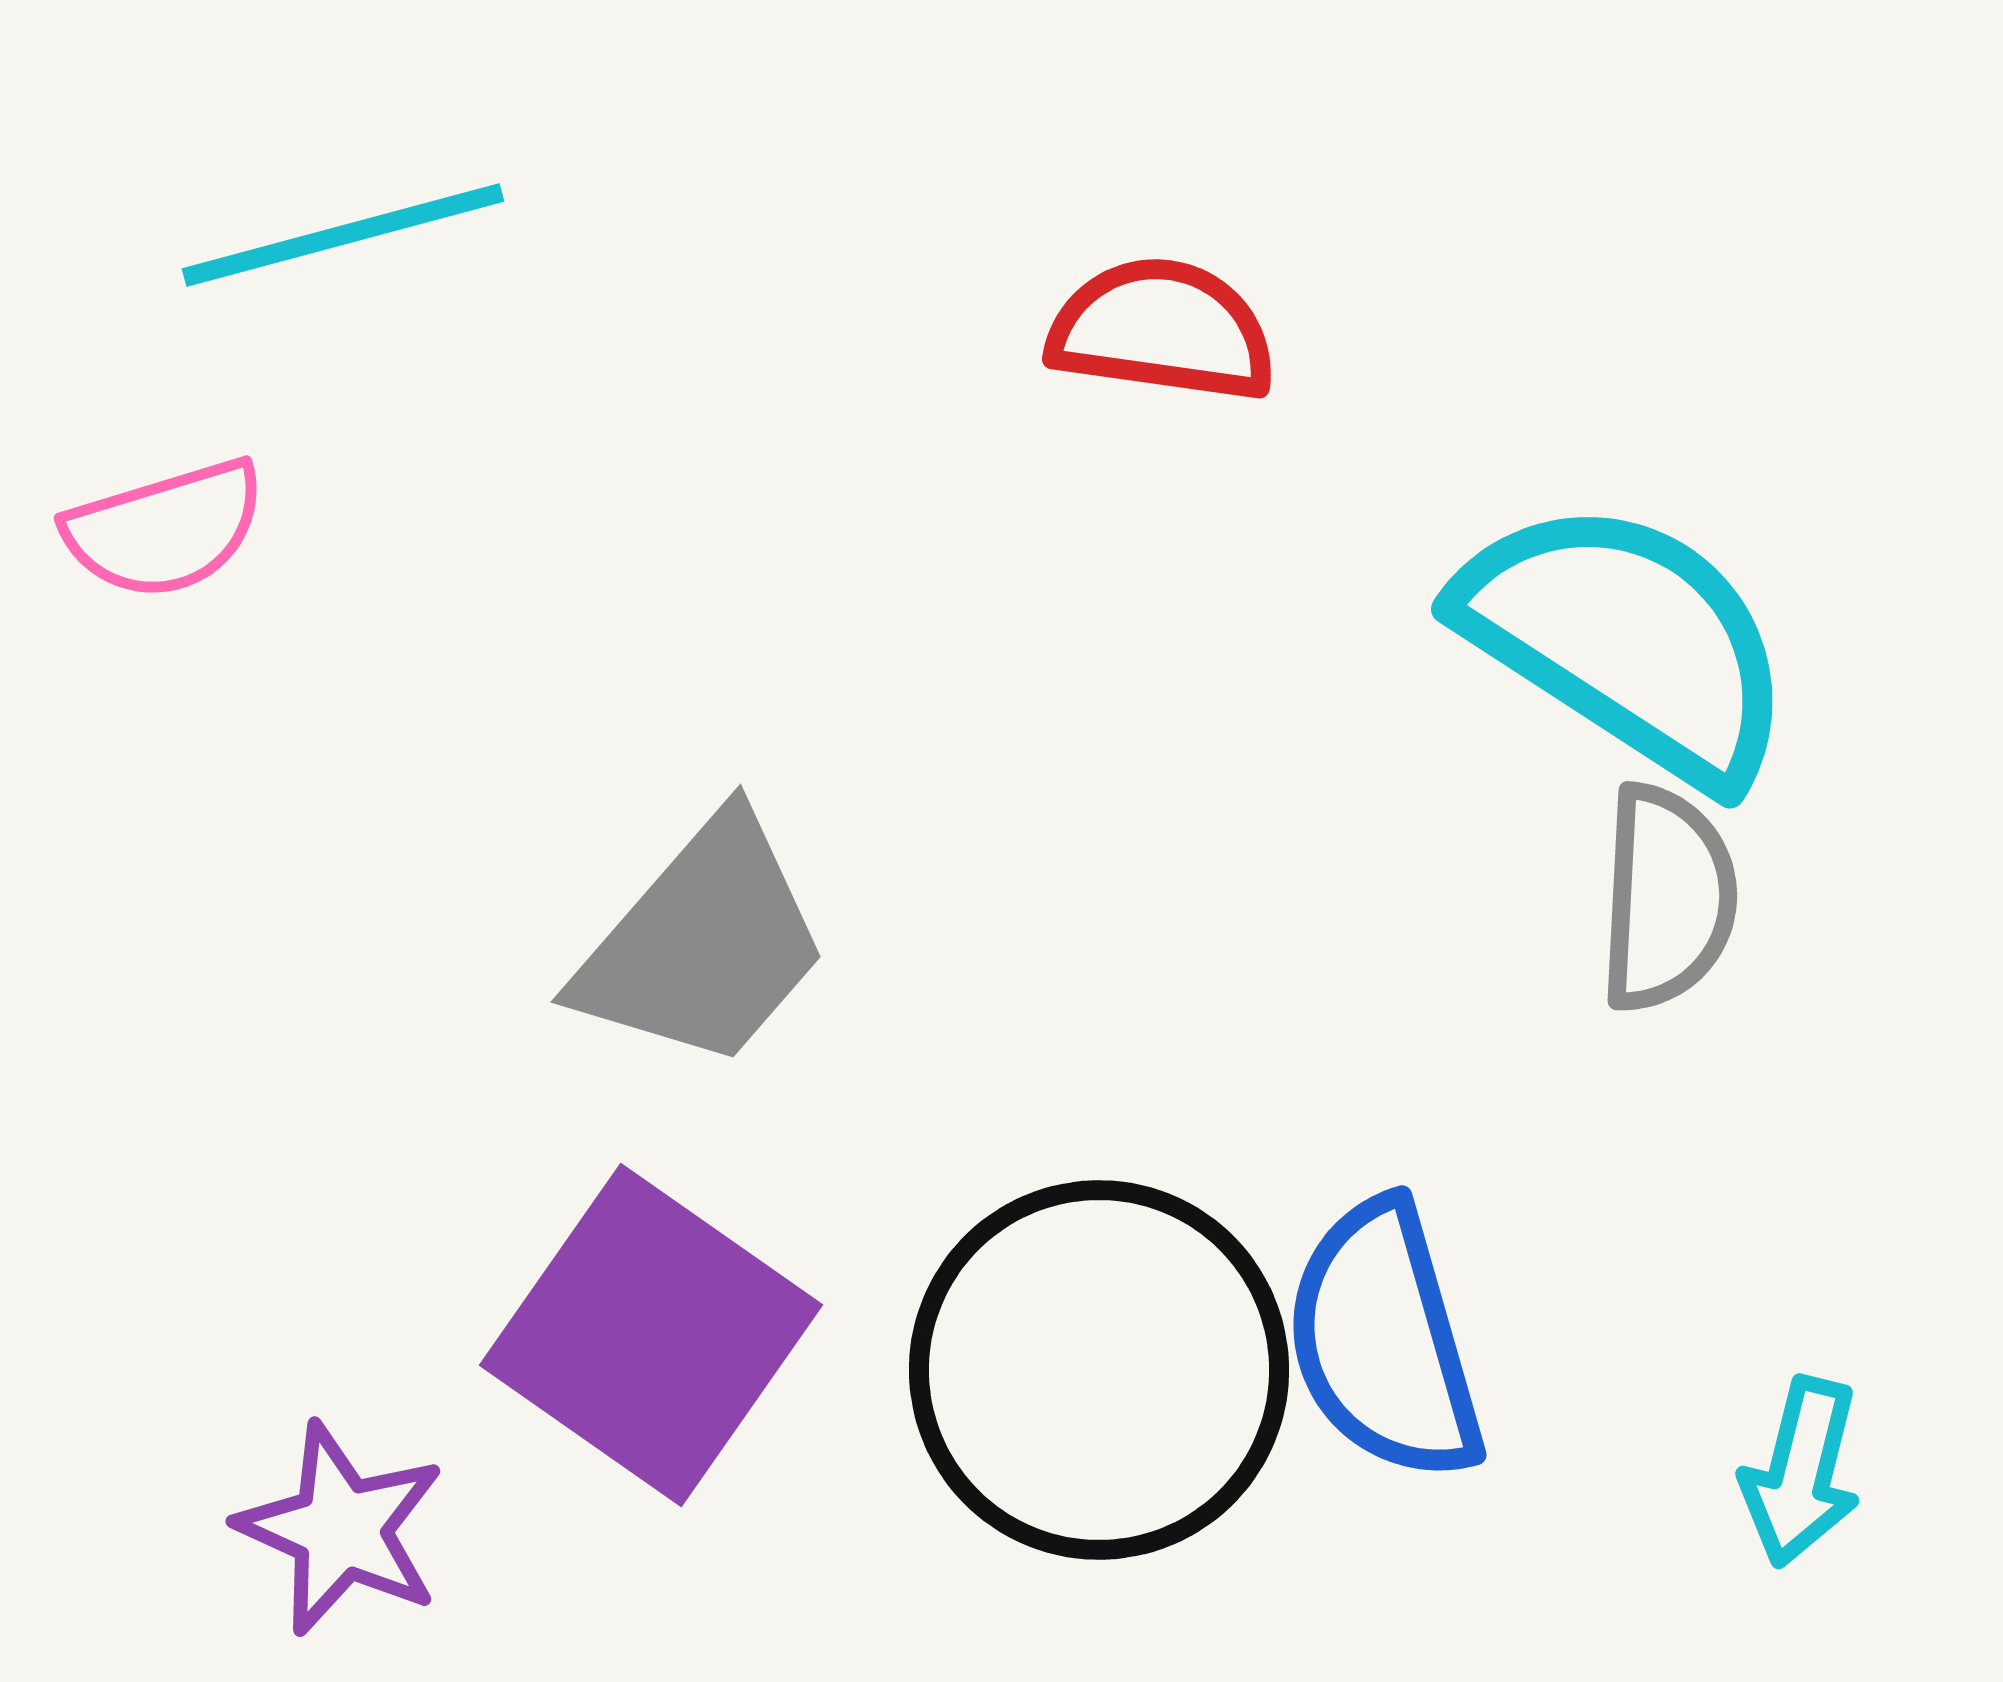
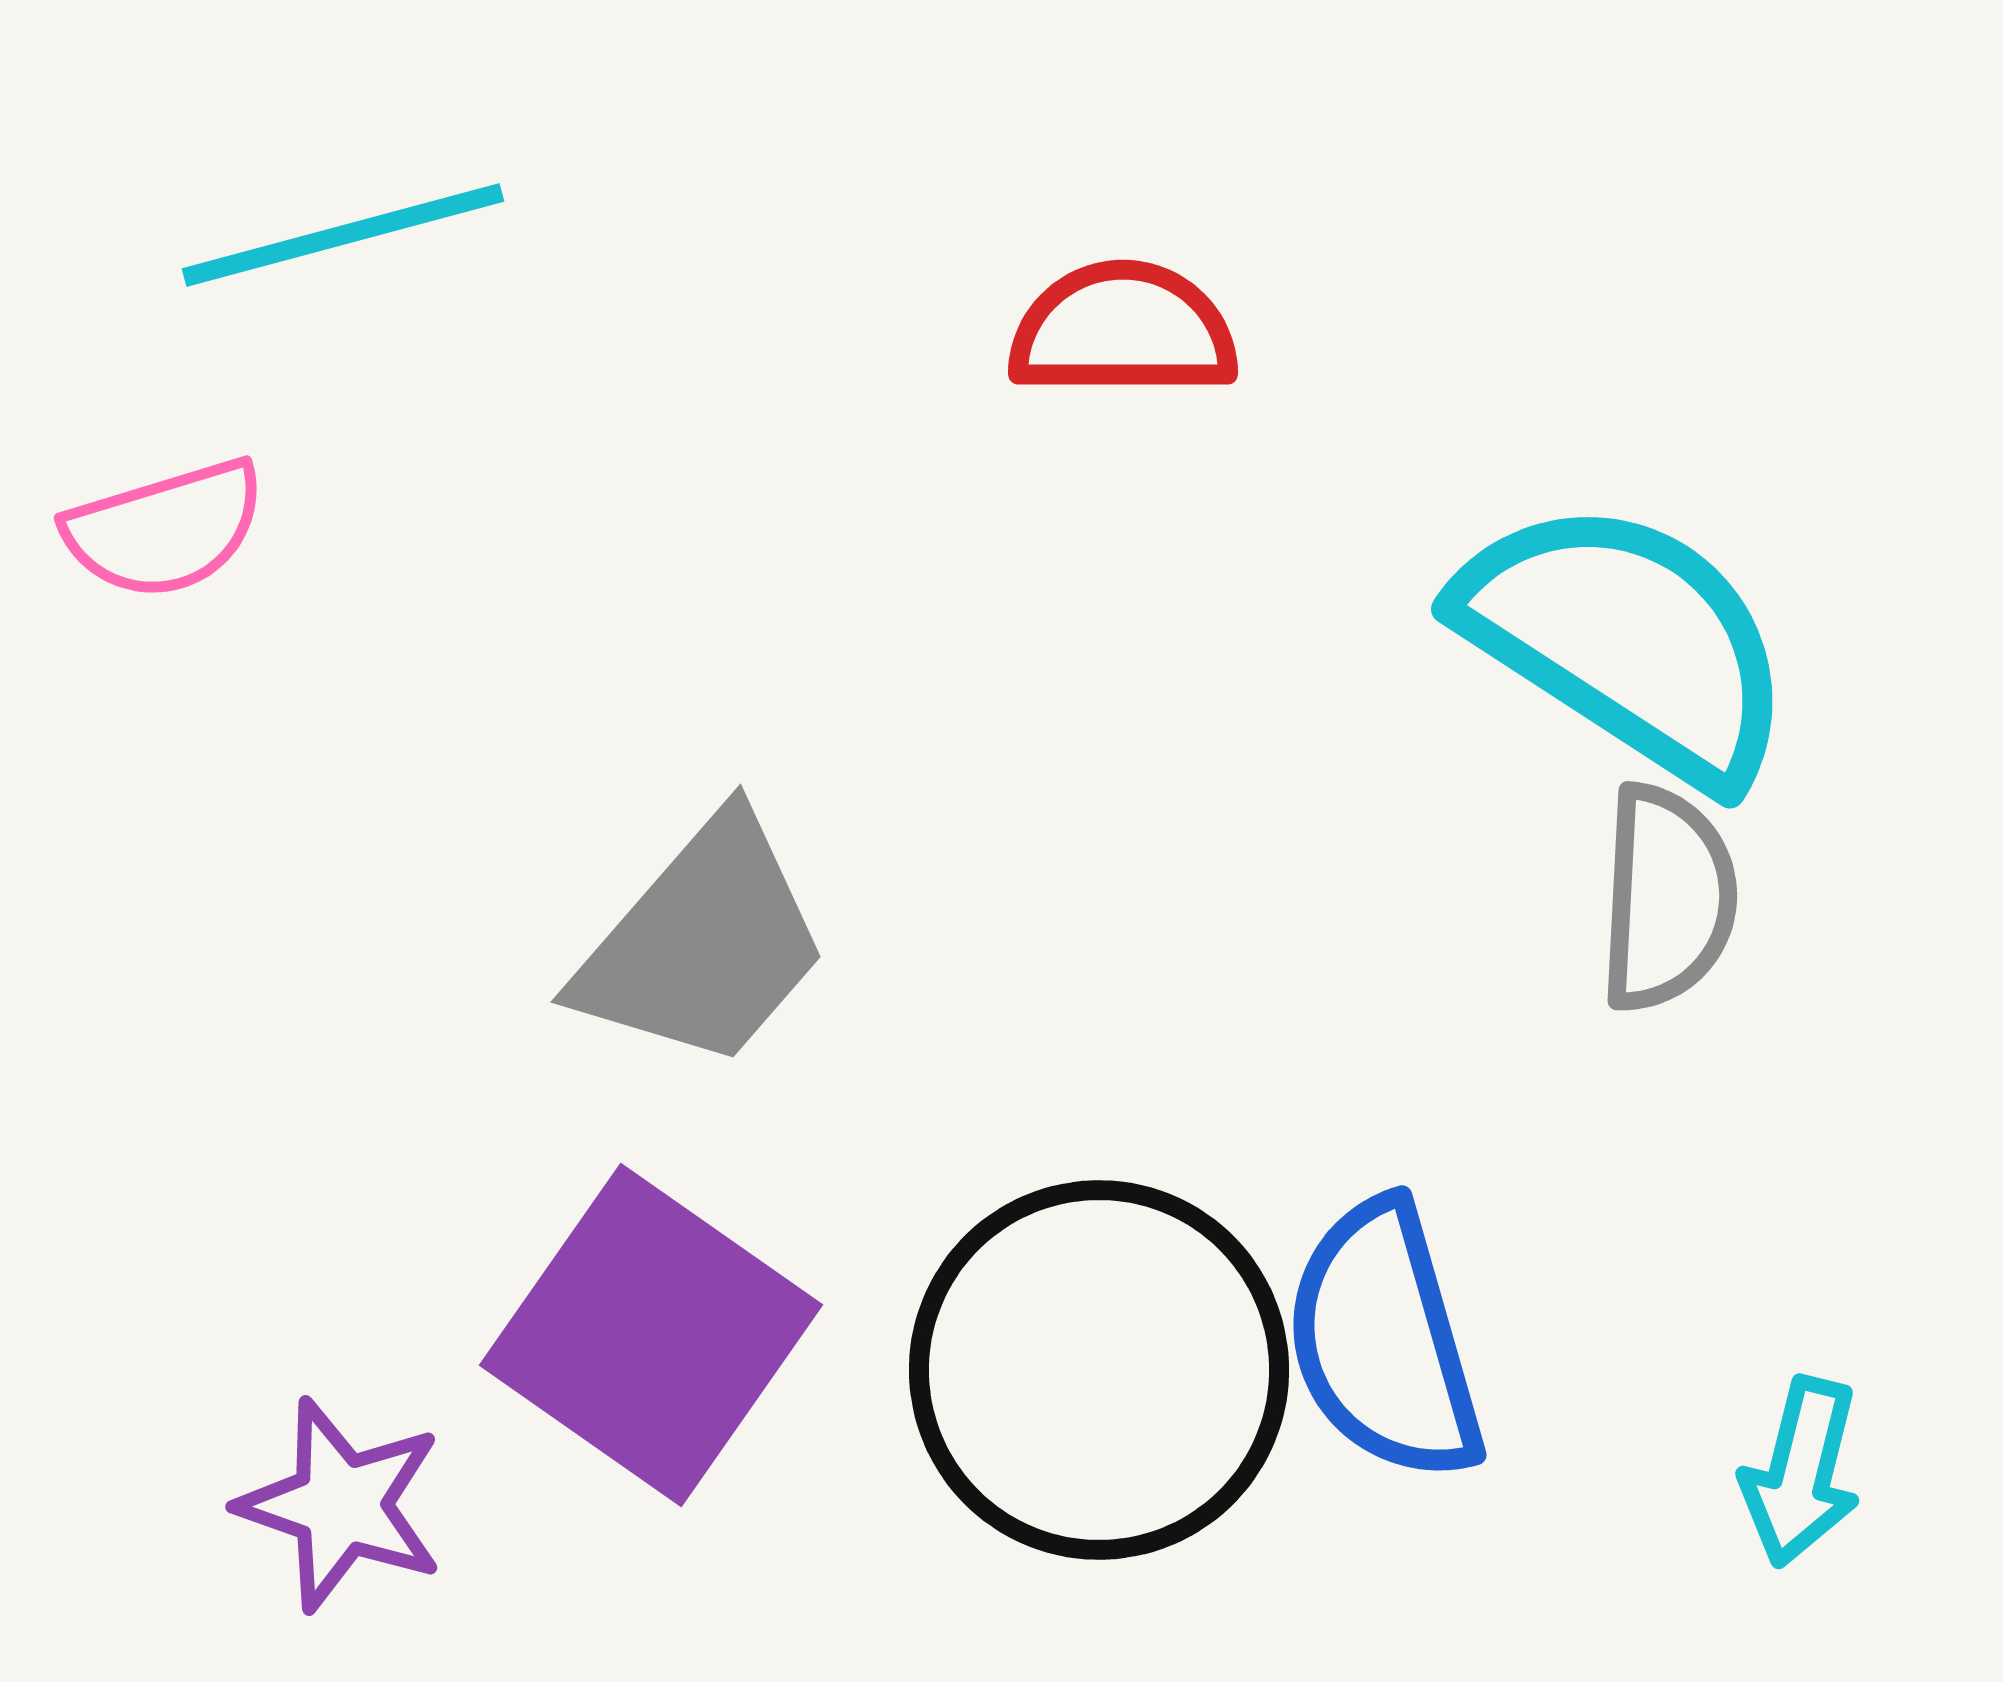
red semicircle: moved 39 px left; rotated 8 degrees counterclockwise
purple star: moved 24 px up; rotated 5 degrees counterclockwise
